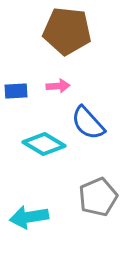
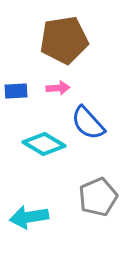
brown pentagon: moved 3 px left, 9 px down; rotated 15 degrees counterclockwise
pink arrow: moved 2 px down
